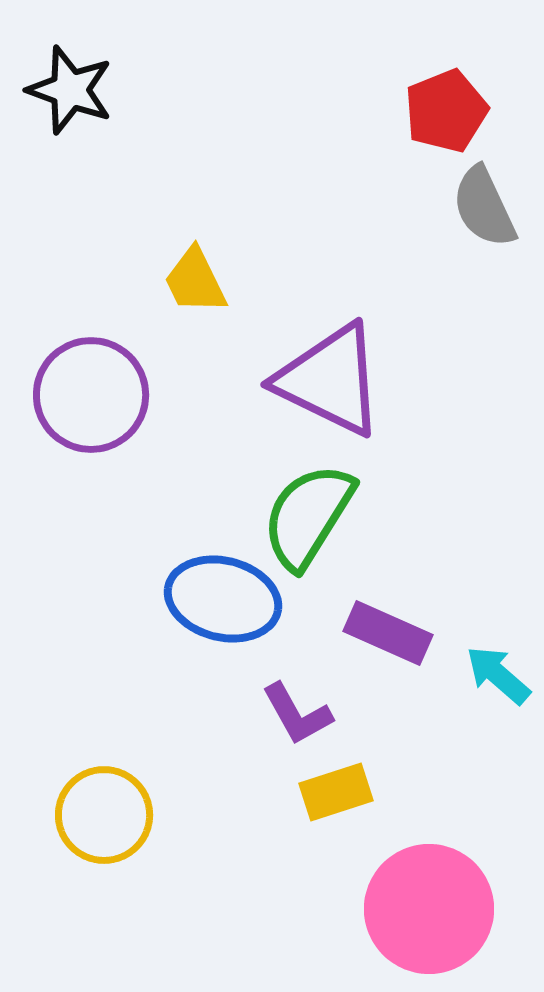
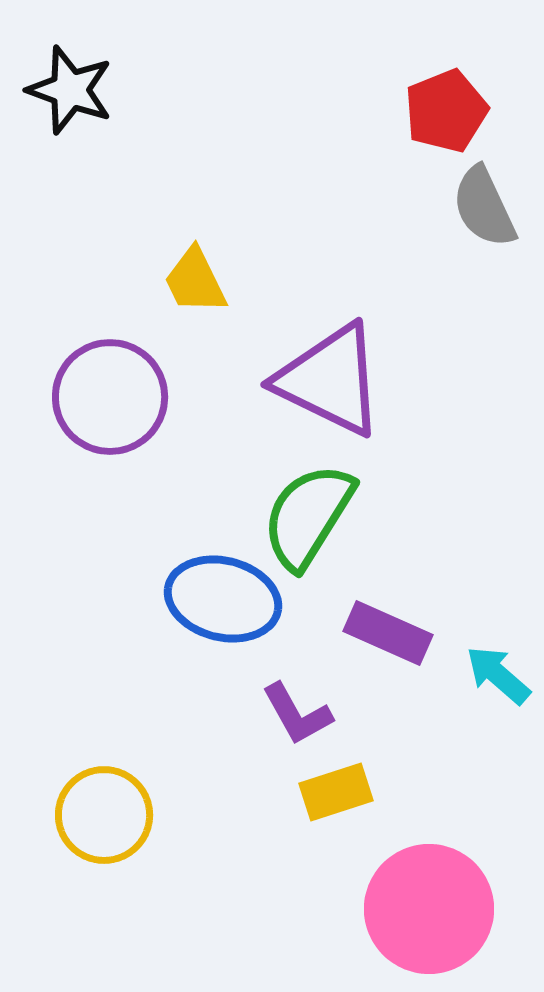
purple circle: moved 19 px right, 2 px down
